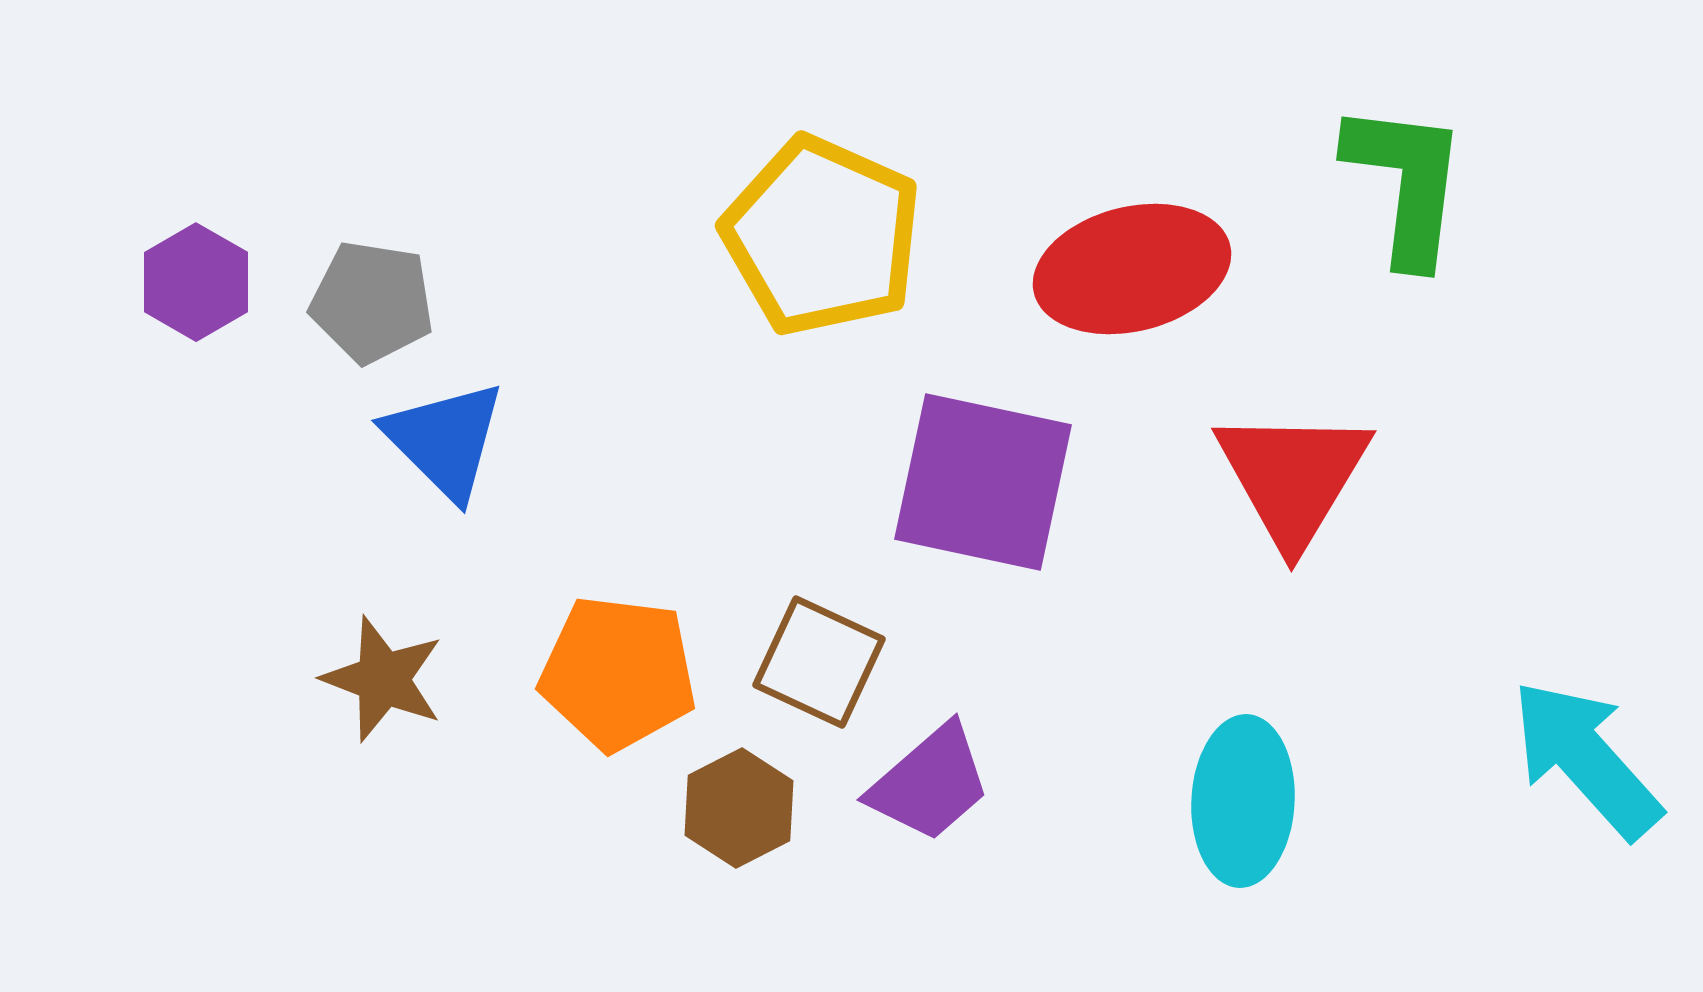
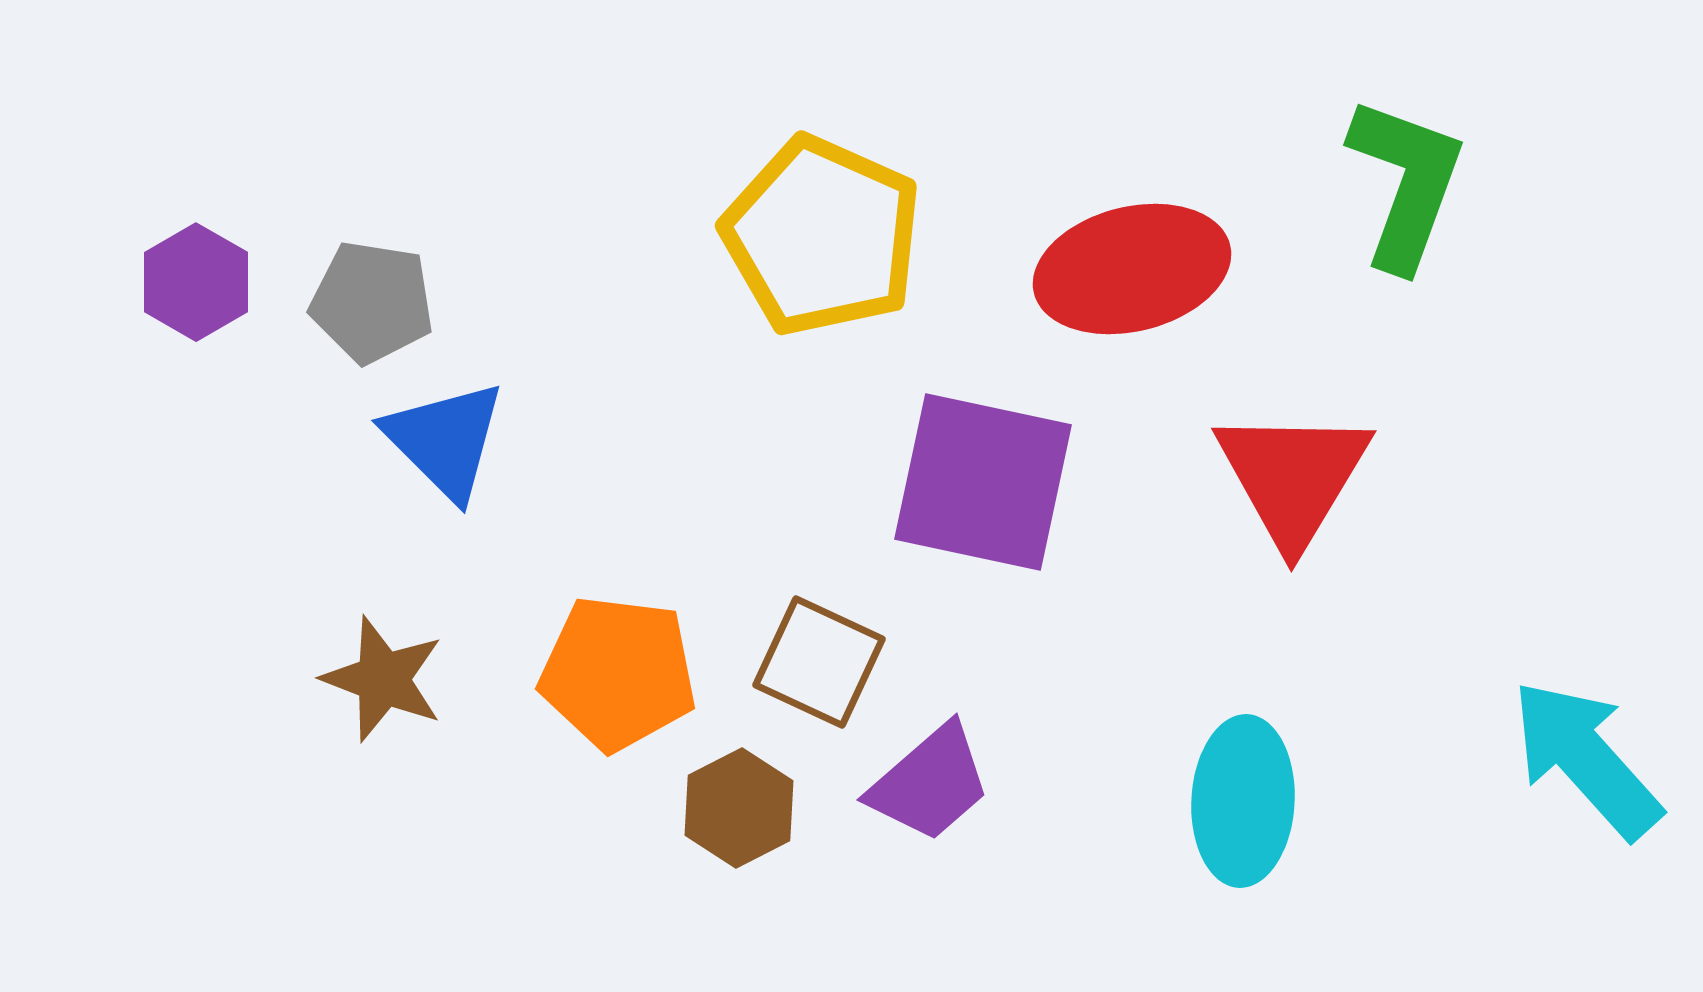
green L-shape: rotated 13 degrees clockwise
